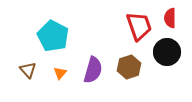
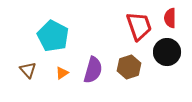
orange triangle: moved 2 px right; rotated 16 degrees clockwise
